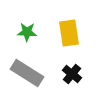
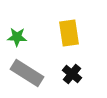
green star: moved 10 px left, 5 px down
